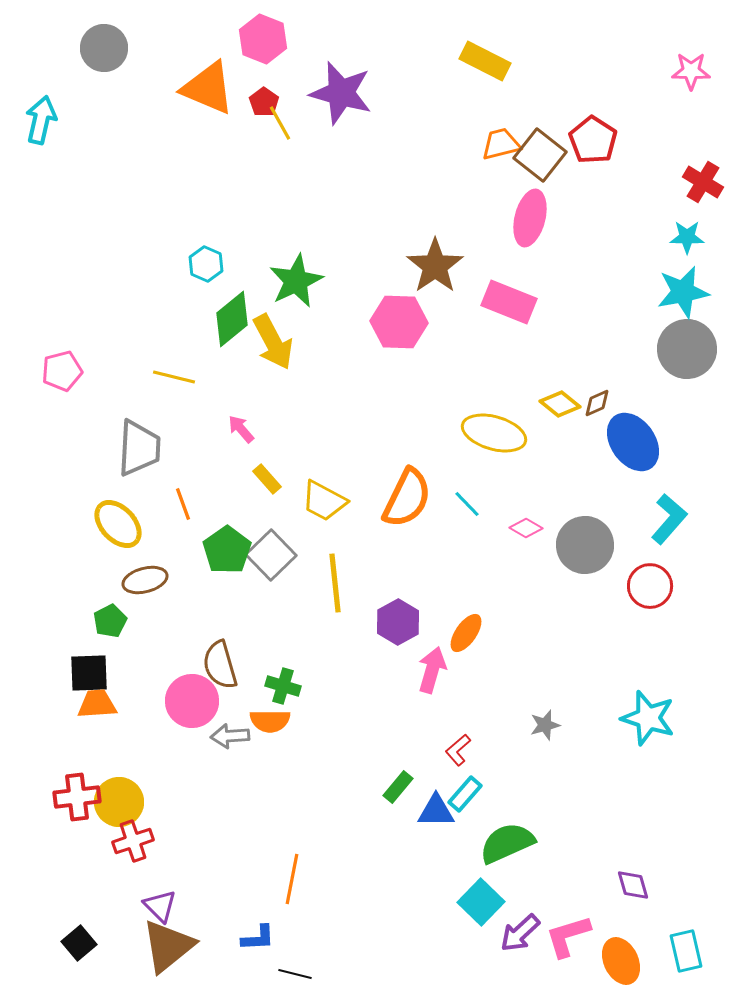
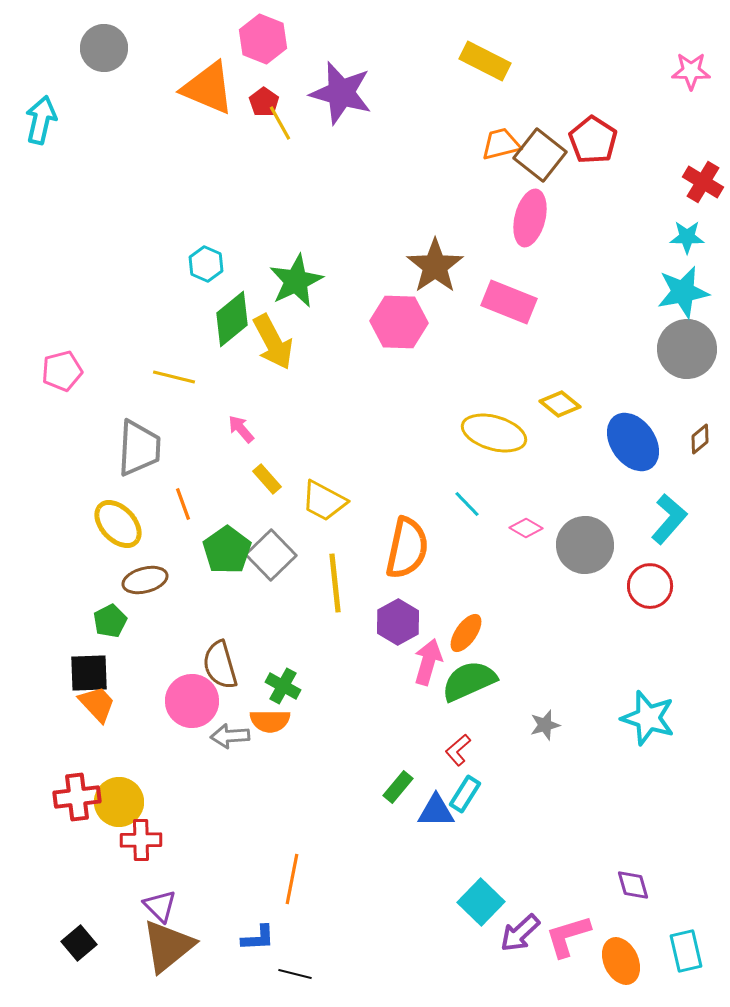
brown diamond at (597, 403): moved 103 px right, 36 px down; rotated 16 degrees counterclockwise
orange semicircle at (407, 498): moved 50 px down; rotated 14 degrees counterclockwise
pink arrow at (432, 670): moved 4 px left, 8 px up
green cross at (283, 686): rotated 12 degrees clockwise
orange trapezoid at (97, 704): rotated 51 degrees clockwise
cyan rectangle at (465, 794): rotated 9 degrees counterclockwise
red cross at (133, 841): moved 8 px right, 1 px up; rotated 18 degrees clockwise
green semicircle at (507, 843): moved 38 px left, 162 px up
